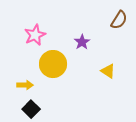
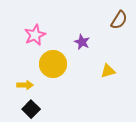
purple star: rotated 14 degrees counterclockwise
yellow triangle: rotated 49 degrees counterclockwise
